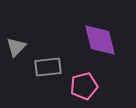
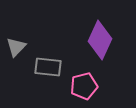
purple diamond: rotated 39 degrees clockwise
gray rectangle: rotated 12 degrees clockwise
